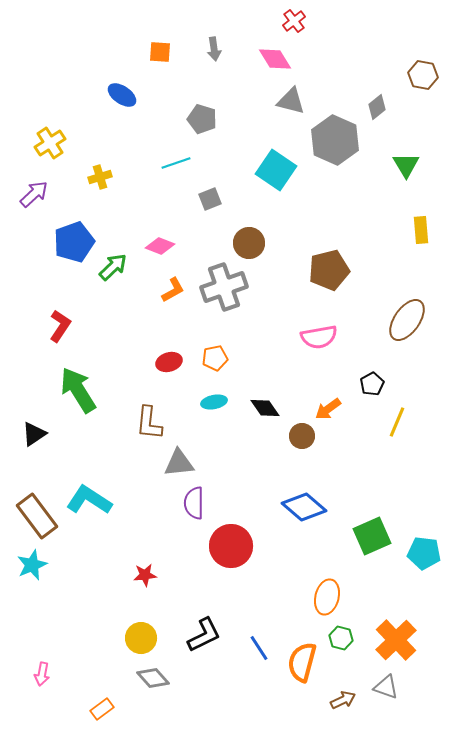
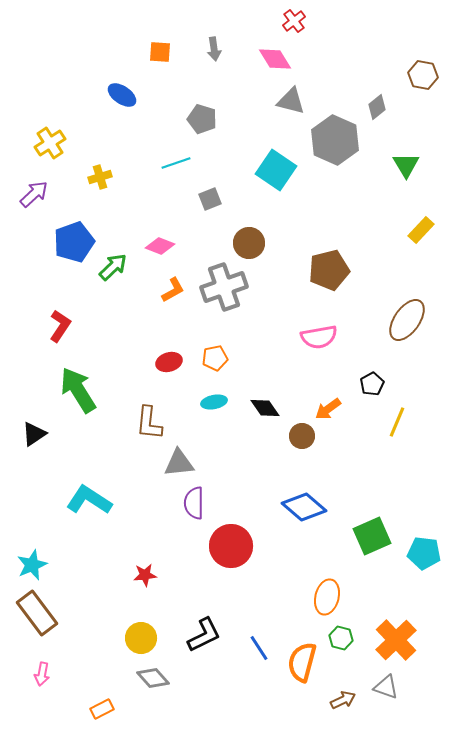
yellow rectangle at (421, 230): rotated 48 degrees clockwise
brown rectangle at (37, 516): moved 97 px down
orange rectangle at (102, 709): rotated 10 degrees clockwise
